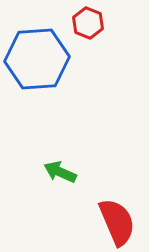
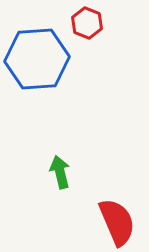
red hexagon: moved 1 px left
green arrow: rotated 52 degrees clockwise
